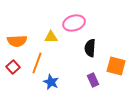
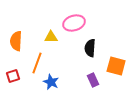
orange semicircle: moved 1 px left; rotated 96 degrees clockwise
red square: moved 9 px down; rotated 24 degrees clockwise
